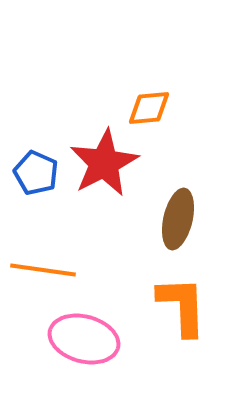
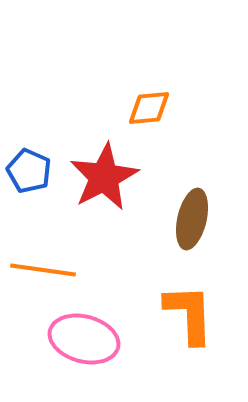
red star: moved 14 px down
blue pentagon: moved 7 px left, 2 px up
brown ellipse: moved 14 px right
orange L-shape: moved 7 px right, 8 px down
